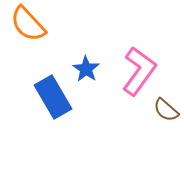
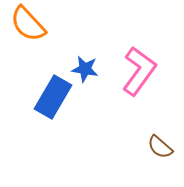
blue star: moved 1 px left; rotated 24 degrees counterclockwise
blue rectangle: rotated 60 degrees clockwise
brown semicircle: moved 6 px left, 37 px down
